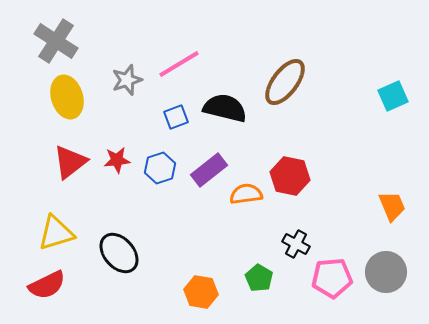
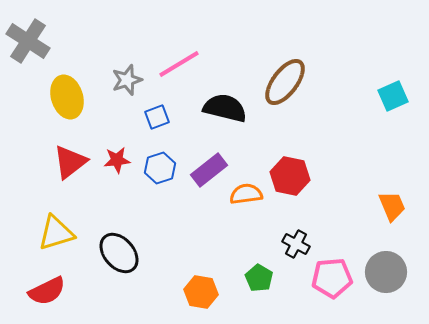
gray cross: moved 28 px left
blue square: moved 19 px left
red semicircle: moved 6 px down
